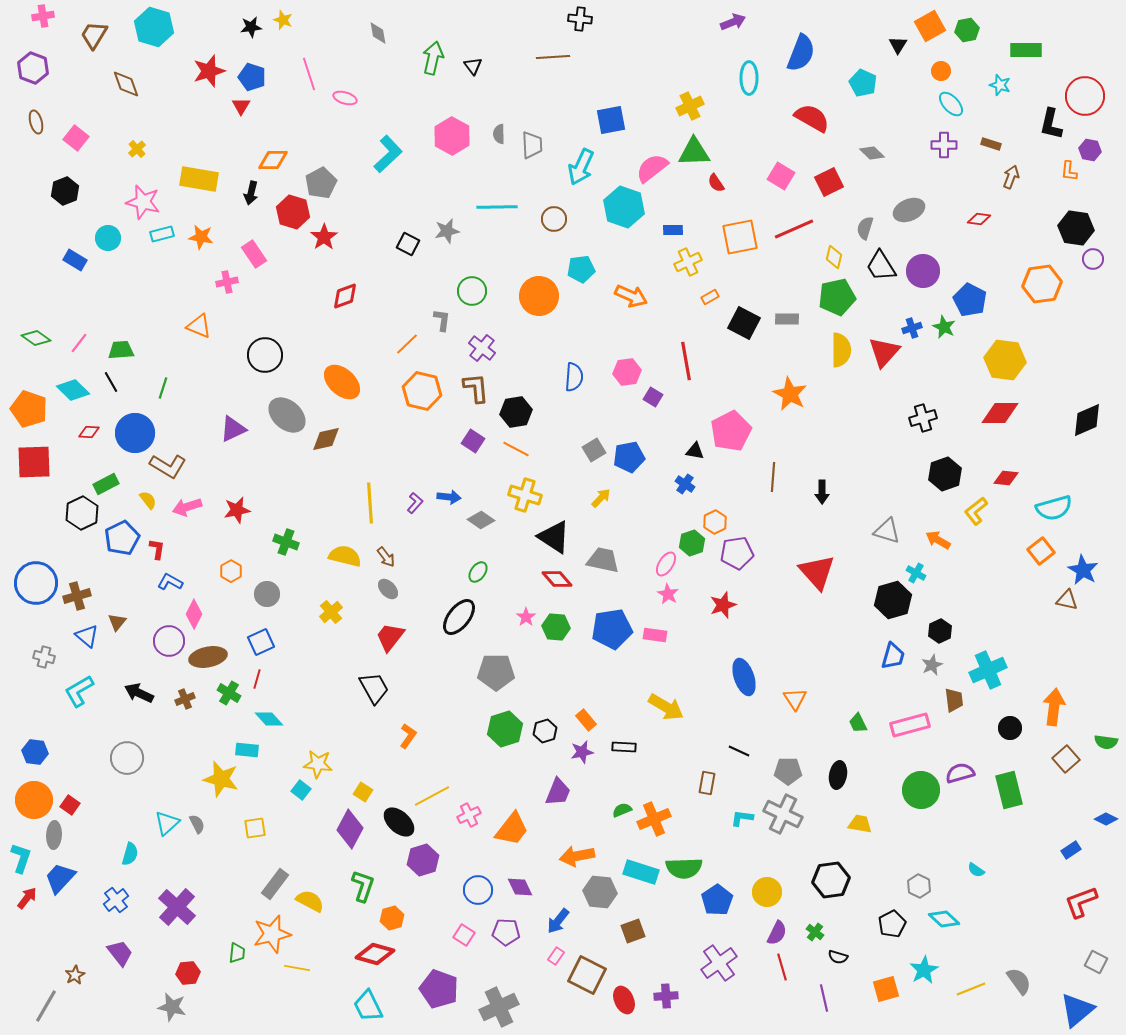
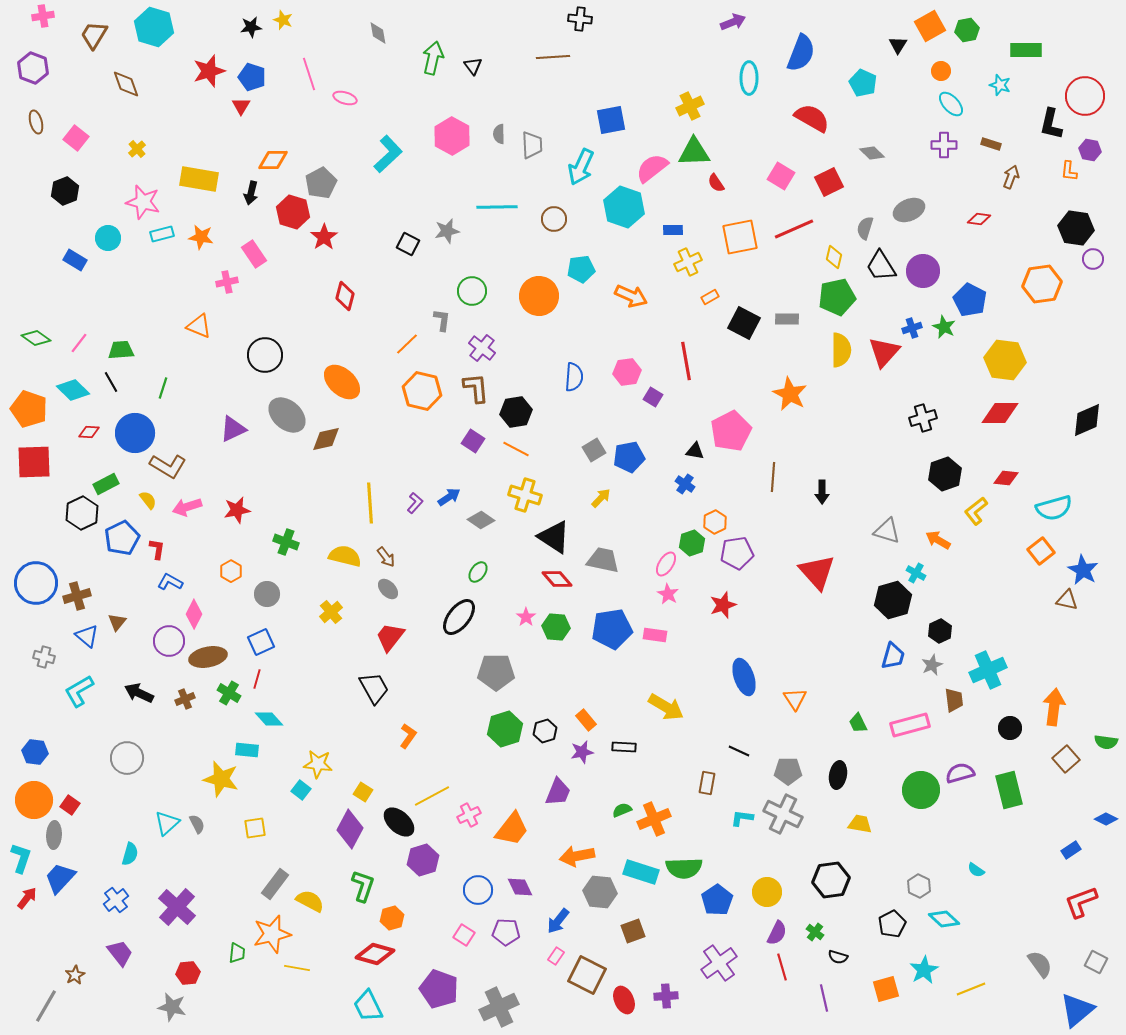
red diamond at (345, 296): rotated 56 degrees counterclockwise
blue arrow at (449, 497): rotated 40 degrees counterclockwise
gray semicircle at (1019, 981): moved 21 px right, 17 px up
